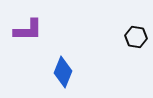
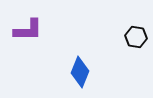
blue diamond: moved 17 px right
